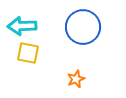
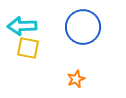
yellow square: moved 5 px up
